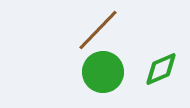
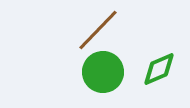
green diamond: moved 2 px left
